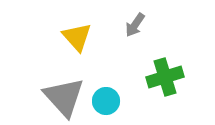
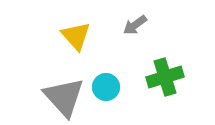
gray arrow: rotated 20 degrees clockwise
yellow triangle: moved 1 px left, 1 px up
cyan circle: moved 14 px up
